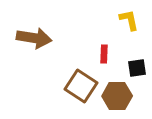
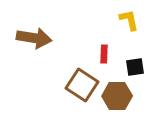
black square: moved 2 px left, 1 px up
brown square: moved 1 px right, 1 px up
